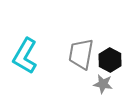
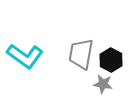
cyan L-shape: rotated 84 degrees counterclockwise
black hexagon: moved 1 px right
